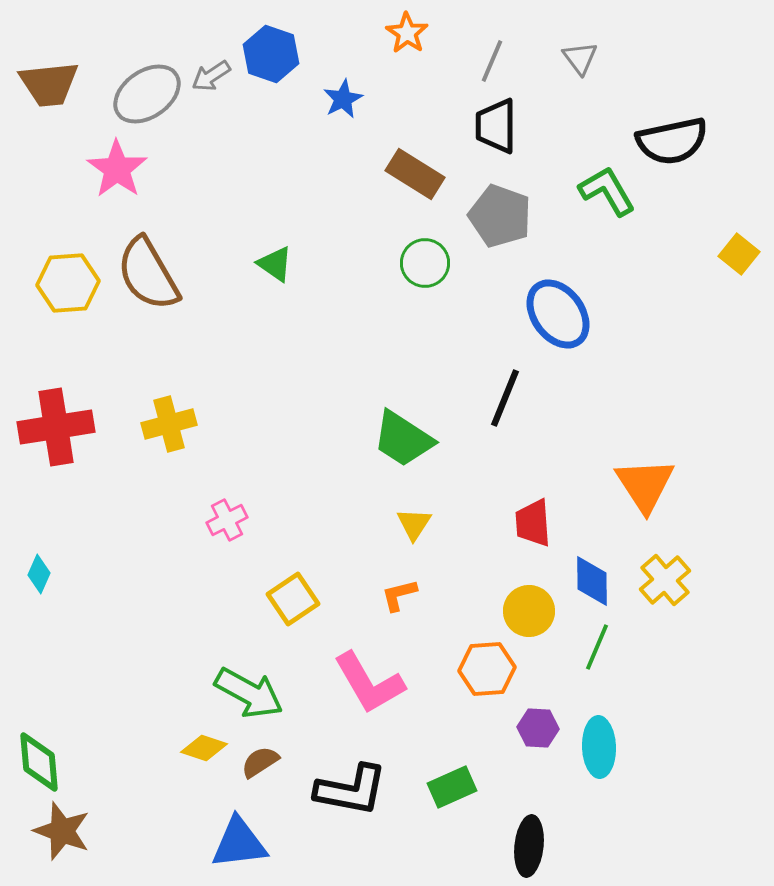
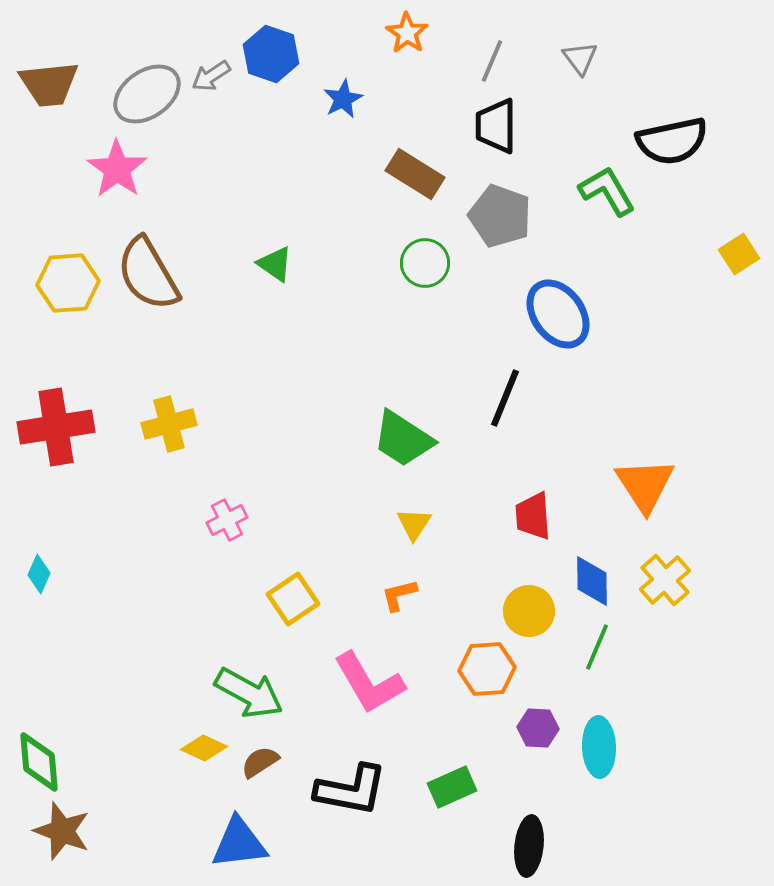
yellow square at (739, 254): rotated 18 degrees clockwise
red trapezoid at (533, 523): moved 7 px up
yellow diamond at (204, 748): rotated 6 degrees clockwise
